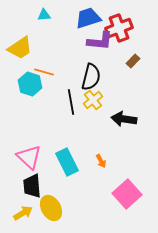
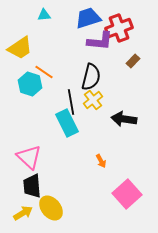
orange line: rotated 18 degrees clockwise
cyan rectangle: moved 39 px up
yellow ellipse: rotated 10 degrees counterclockwise
